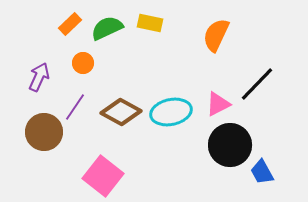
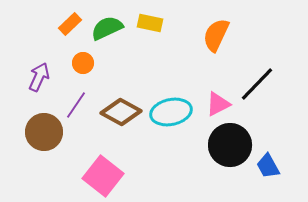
purple line: moved 1 px right, 2 px up
blue trapezoid: moved 6 px right, 6 px up
